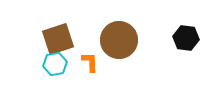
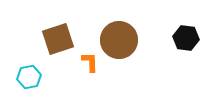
cyan hexagon: moved 26 px left, 13 px down
